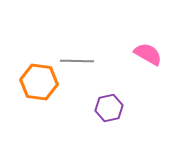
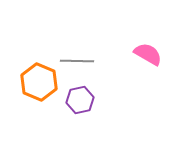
orange hexagon: rotated 15 degrees clockwise
purple hexagon: moved 29 px left, 8 px up
